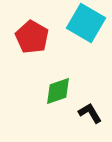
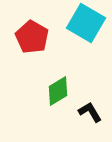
green diamond: rotated 12 degrees counterclockwise
black L-shape: moved 1 px up
